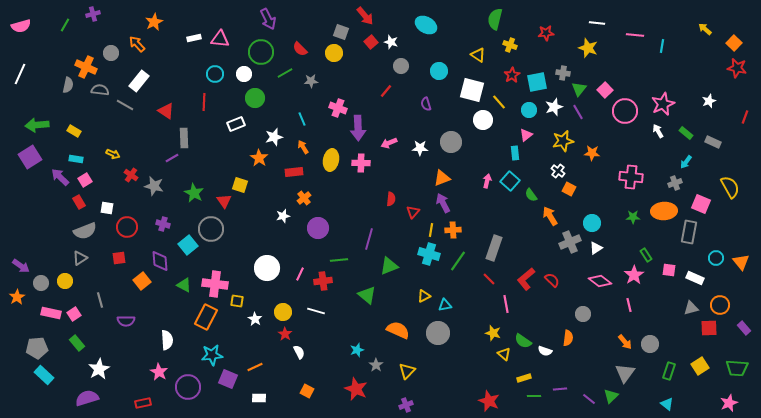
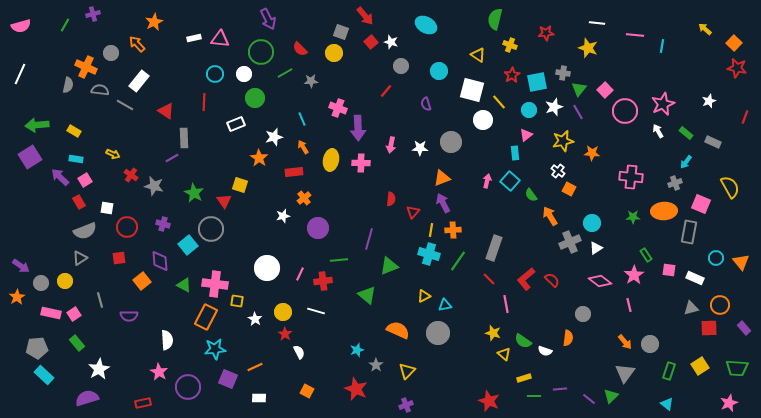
pink arrow at (389, 143): moved 2 px right, 2 px down; rotated 56 degrees counterclockwise
purple semicircle at (126, 321): moved 3 px right, 5 px up
cyan star at (212, 355): moved 3 px right, 6 px up
